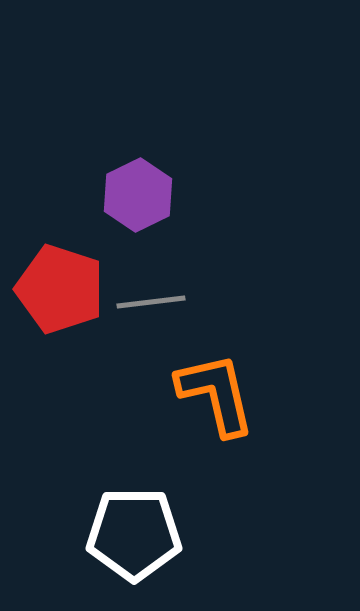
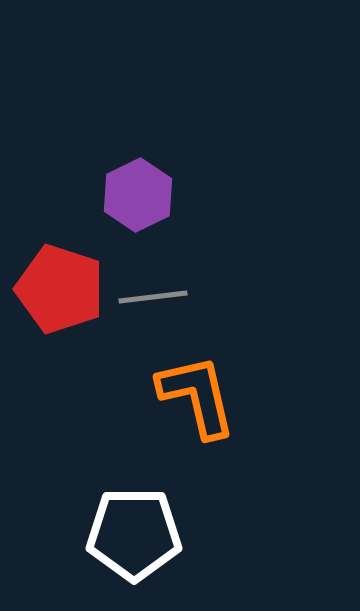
gray line: moved 2 px right, 5 px up
orange L-shape: moved 19 px left, 2 px down
